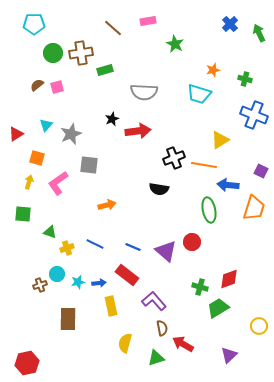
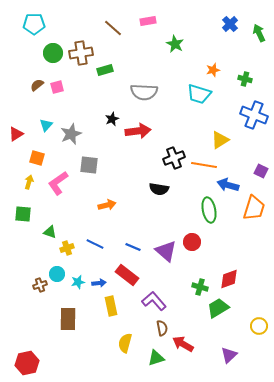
blue arrow at (228, 185): rotated 10 degrees clockwise
